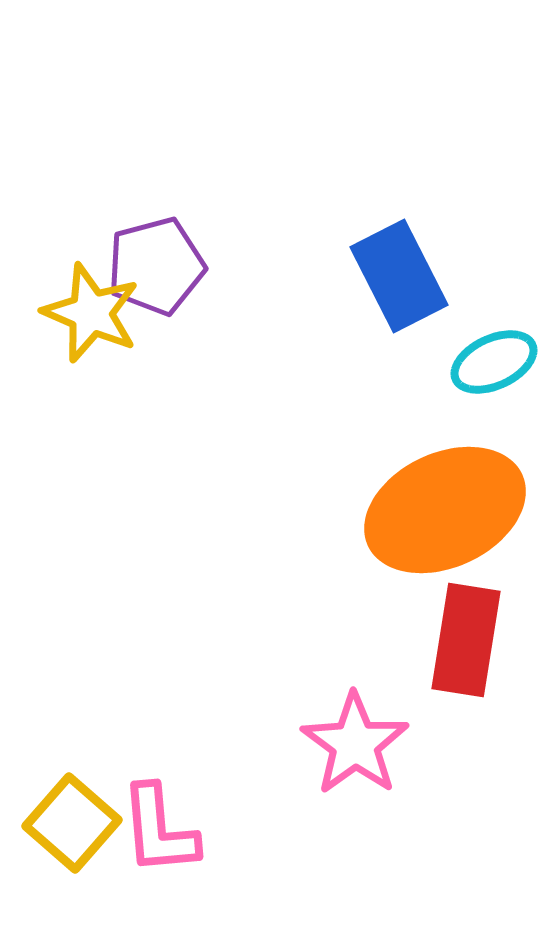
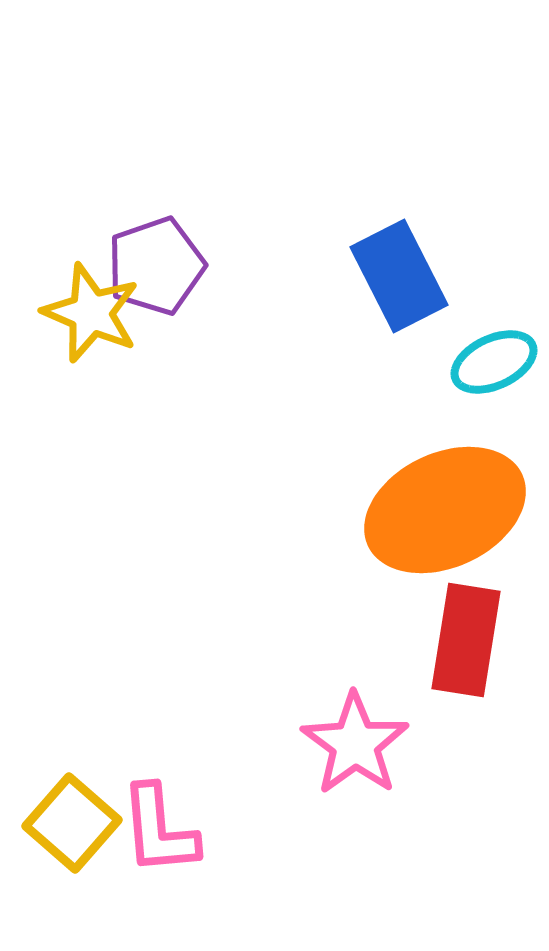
purple pentagon: rotated 4 degrees counterclockwise
